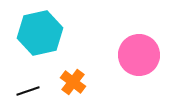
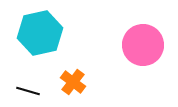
pink circle: moved 4 px right, 10 px up
black line: rotated 35 degrees clockwise
